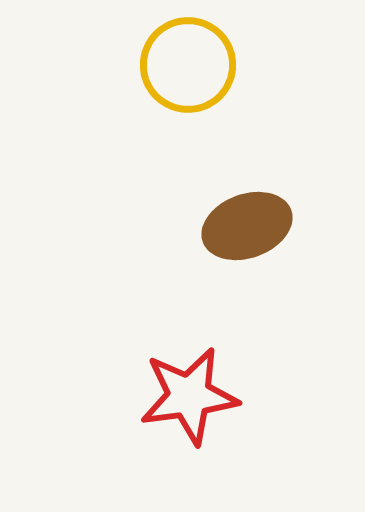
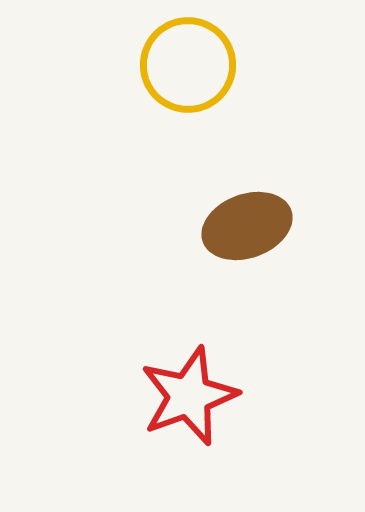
red star: rotated 12 degrees counterclockwise
